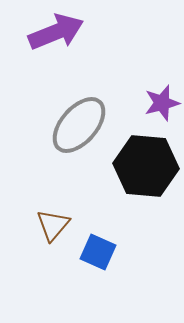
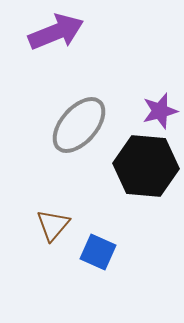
purple star: moved 2 px left, 8 px down
